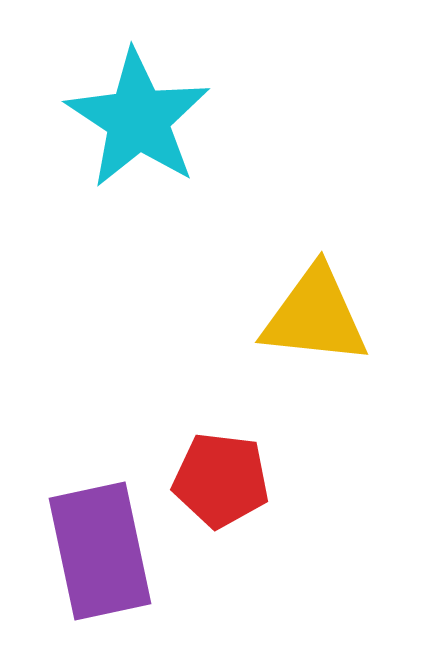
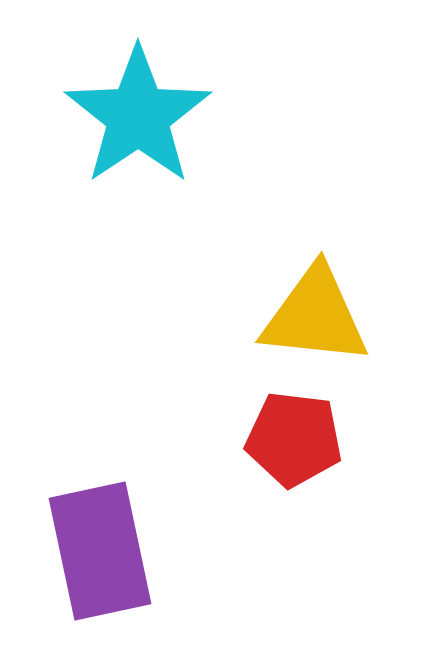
cyan star: moved 3 px up; rotated 5 degrees clockwise
red pentagon: moved 73 px right, 41 px up
